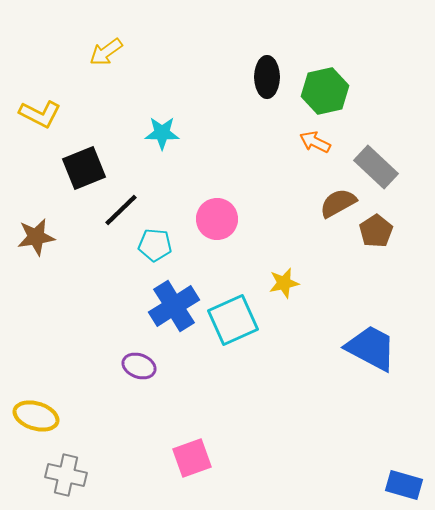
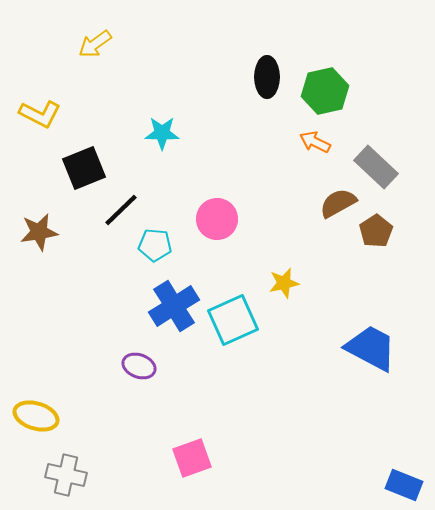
yellow arrow: moved 11 px left, 8 px up
brown star: moved 3 px right, 5 px up
blue rectangle: rotated 6 degrees clockwise
